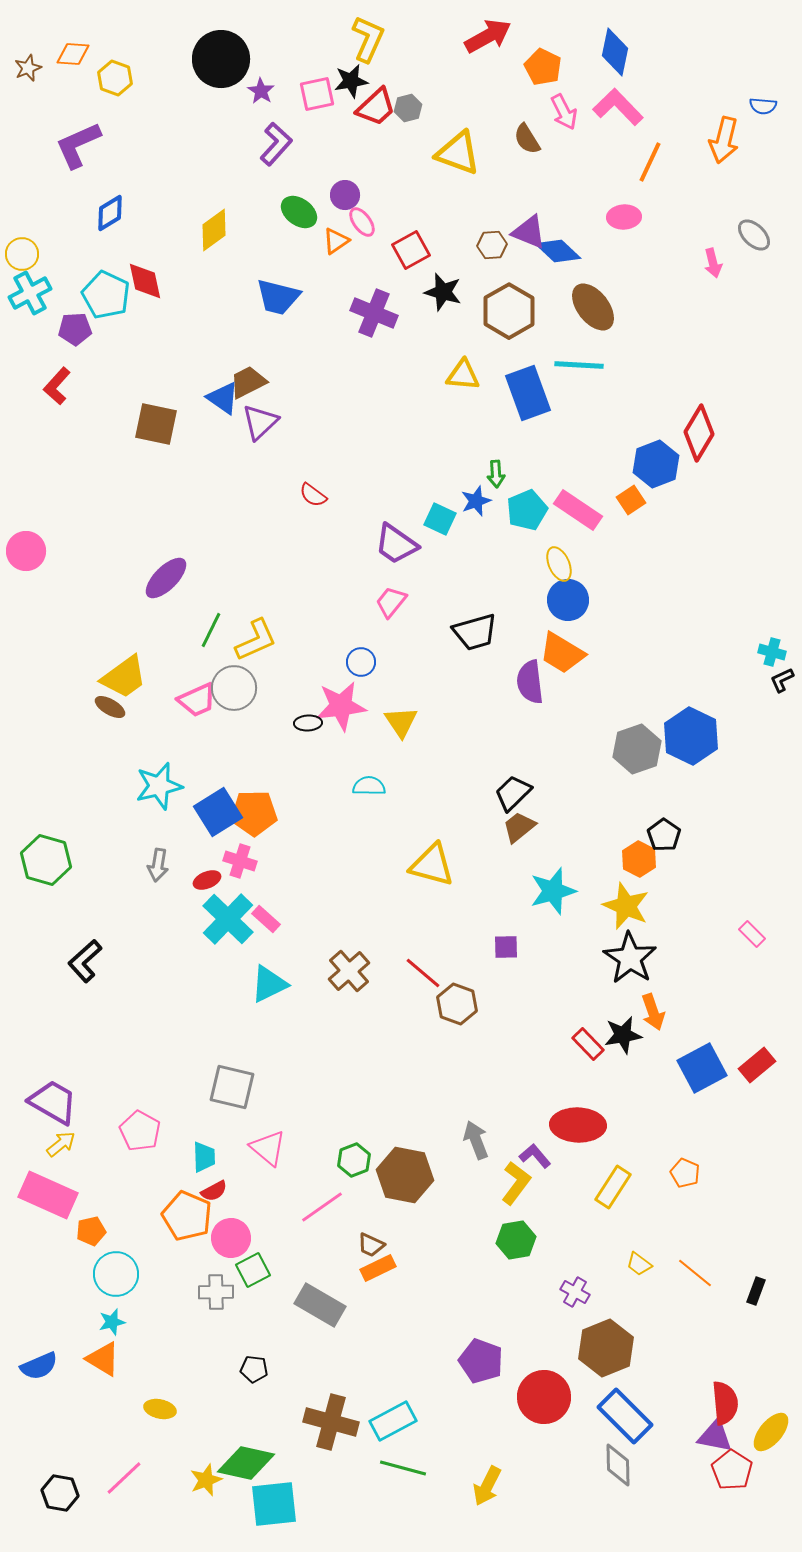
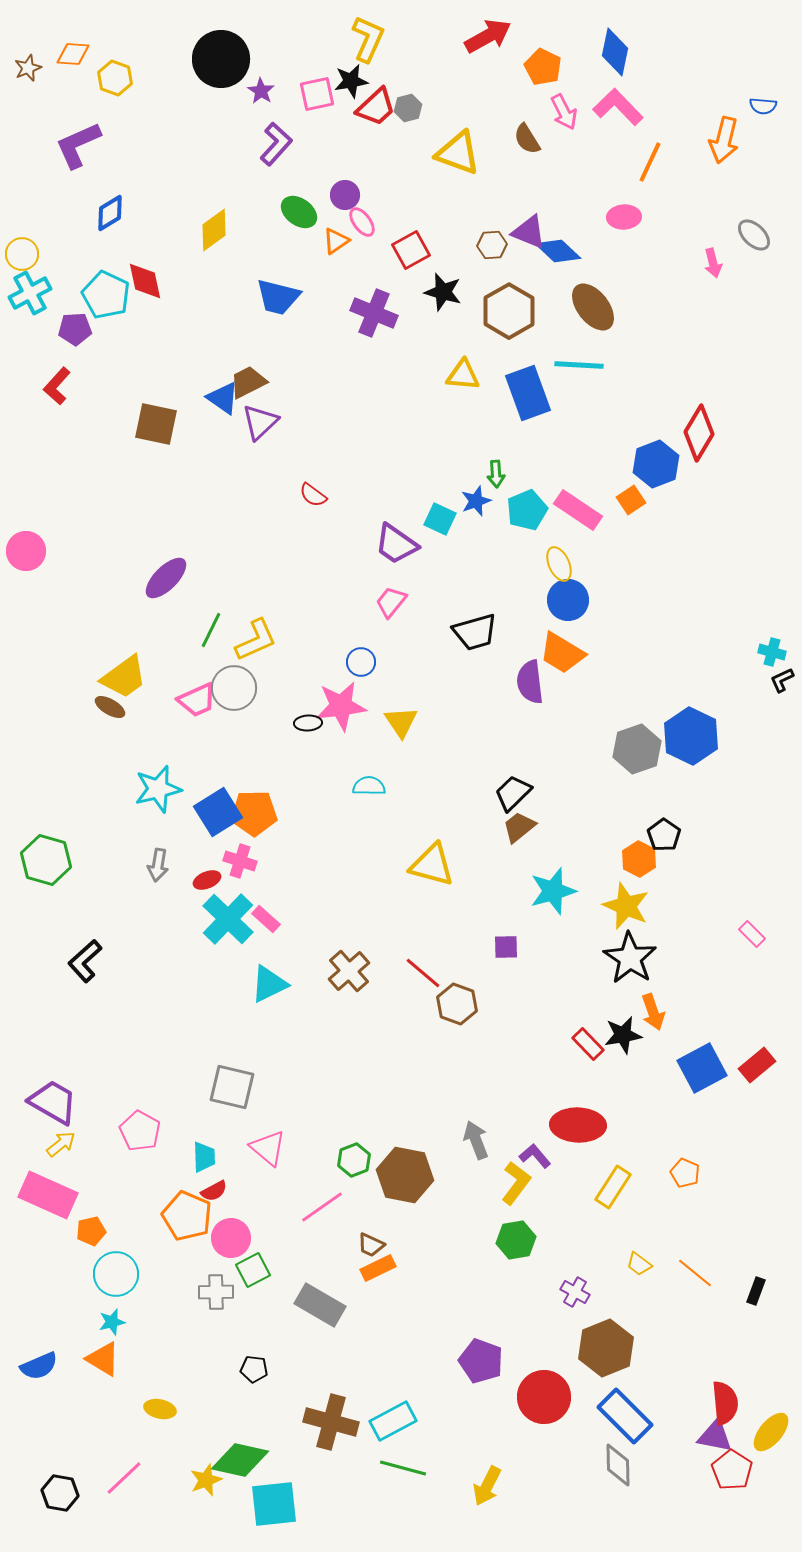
cyan star at (159, 786): moved 1 px left, 3 px down
green diamond at (246, 1463): moved 6 px left, 3 px up
